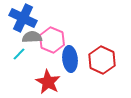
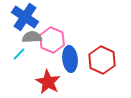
blue cross: moved 2 px right, 1 px up; rotated 8 degrees clockwise
